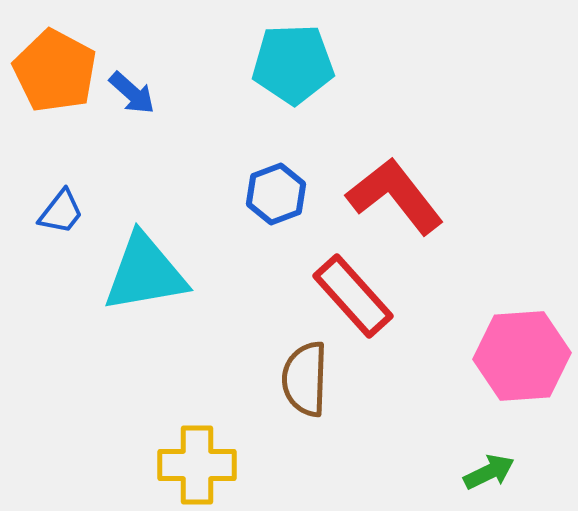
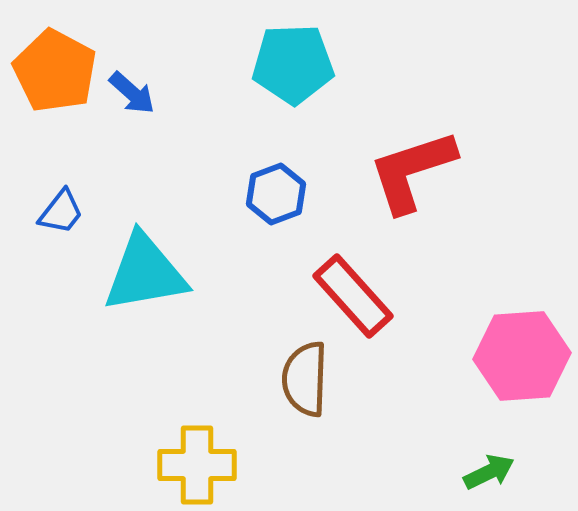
red L-shape: moved 17 px right, 25 px up; rotated 70 degrees counterclockwise
